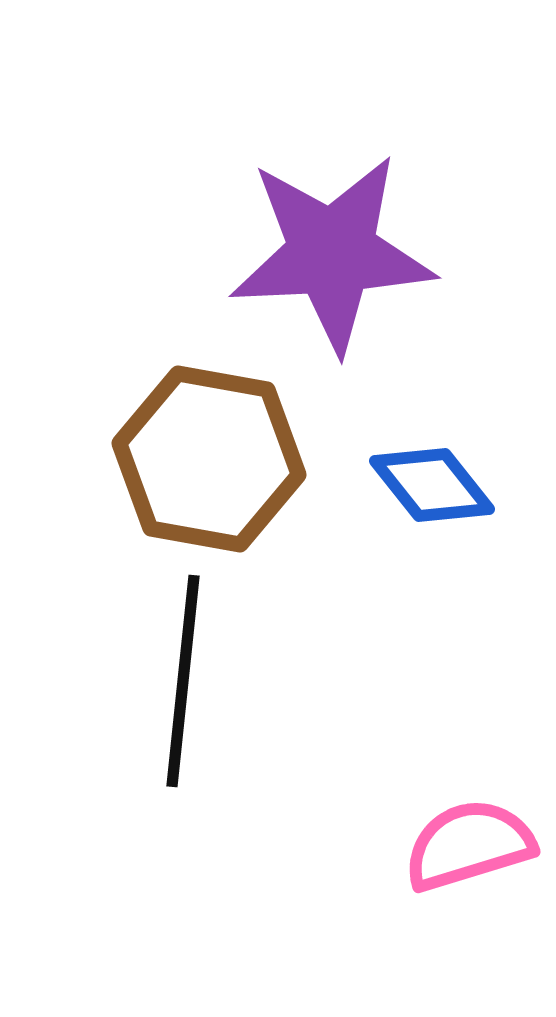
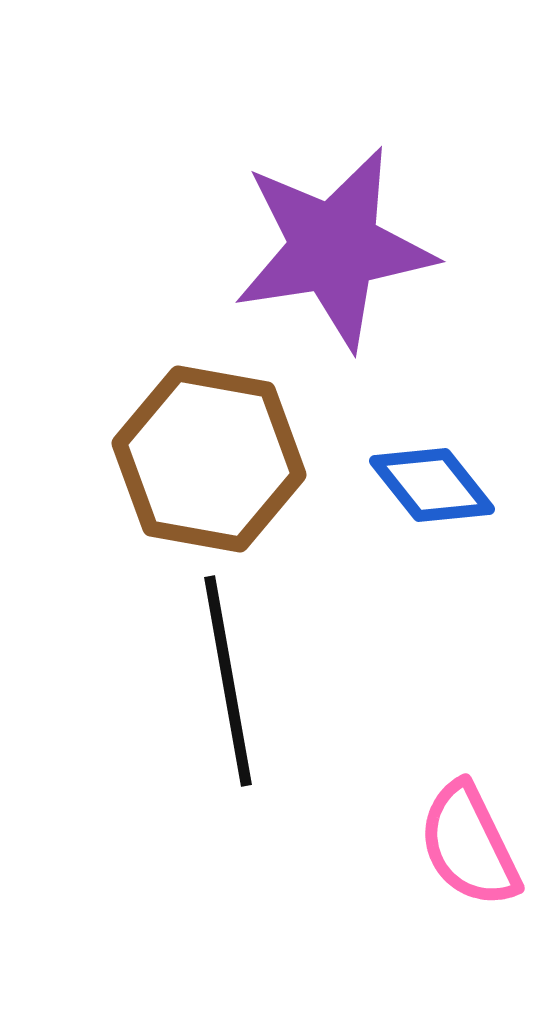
purple star: moved 2 px right, 5 px up; rotated 6 degrees counterclockwise
black line: moved 45 px right; rotated 16 degrees counterclockwise
pink semicircle: rotated 99 degrees counterclockwise
